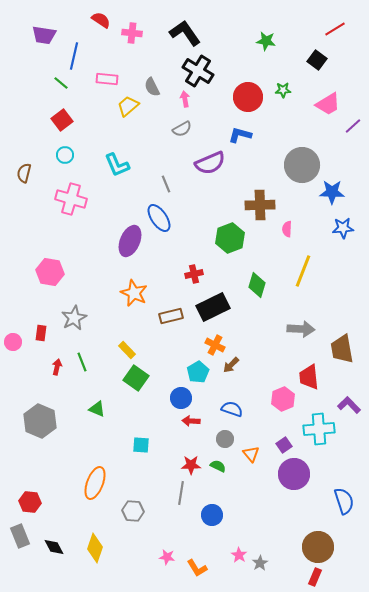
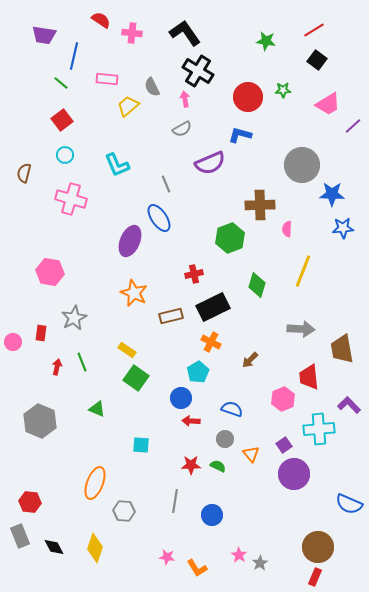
red line at (335, 29): moved 21 px left, 1 px down
blue star at (332, 192): moved 2 px down
orange cross at (215, 345): moved 4 px left, 3 px up
yellow rectangle at (127, 350): rotated 12 degrees counterclockwise
brown arrow at (231, 365): moved 19 px right, 5 px up
gray line at (181, 493): moved 6 px left, 8 px down
blue semicircle at (344, 501): moved 5 px right, 3 px down; rotated 132 degrees clockwise
gray hexagon at (133, 511): moved 9 px left
